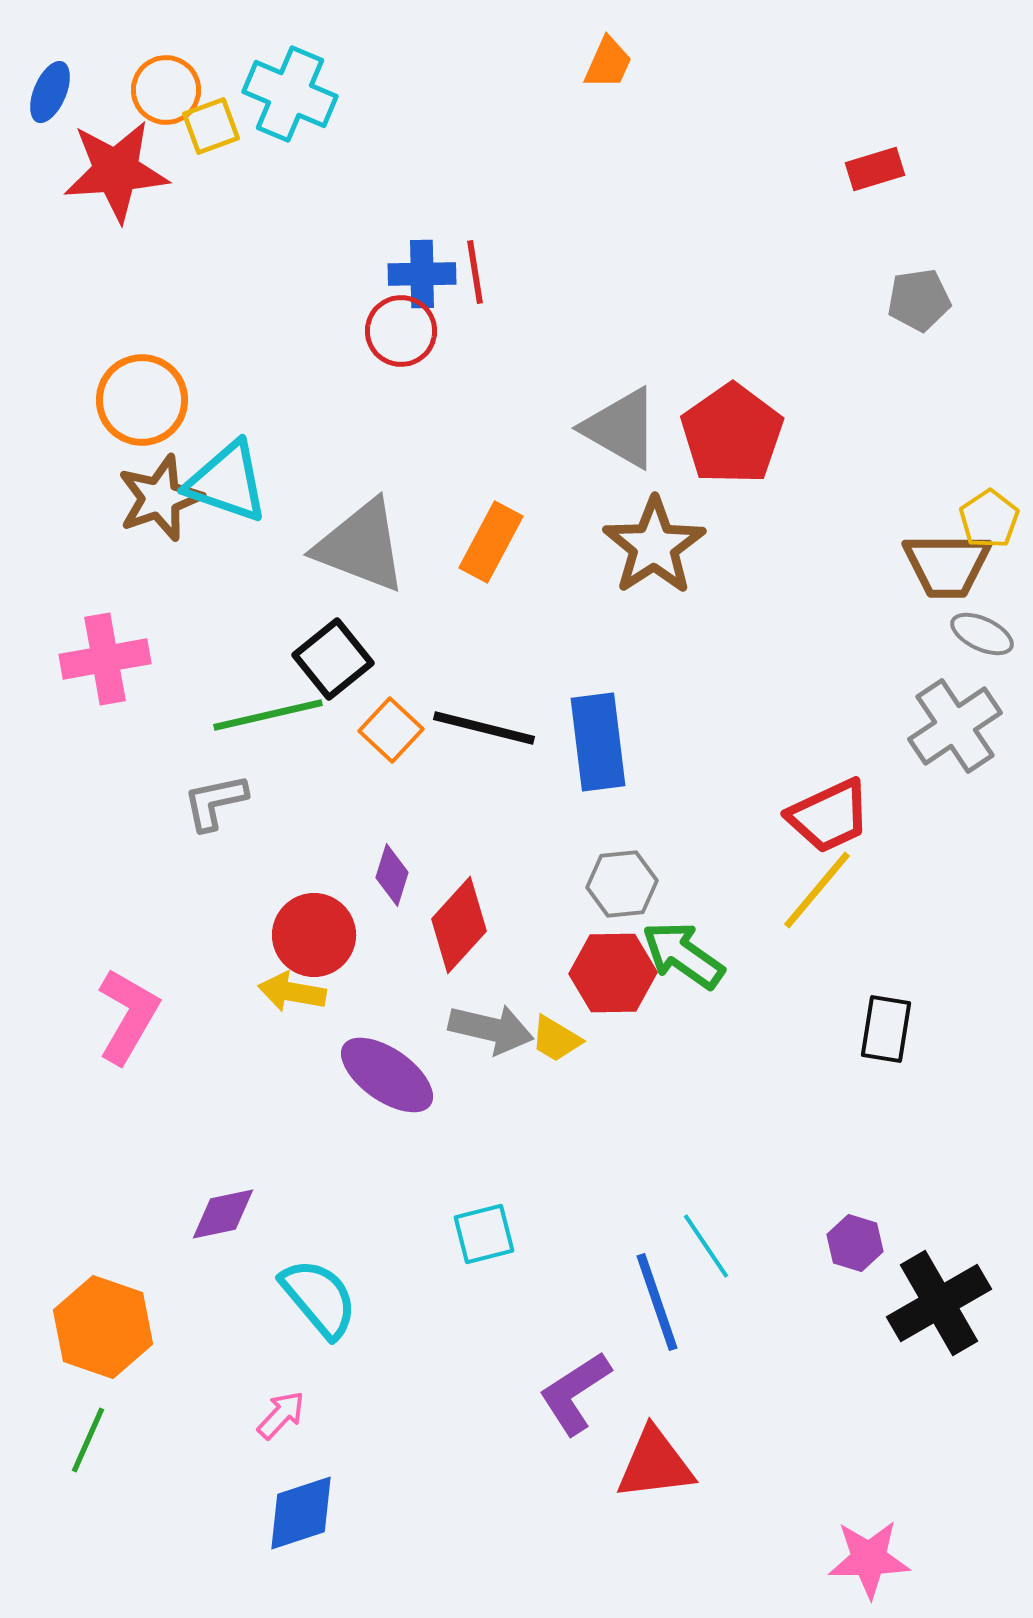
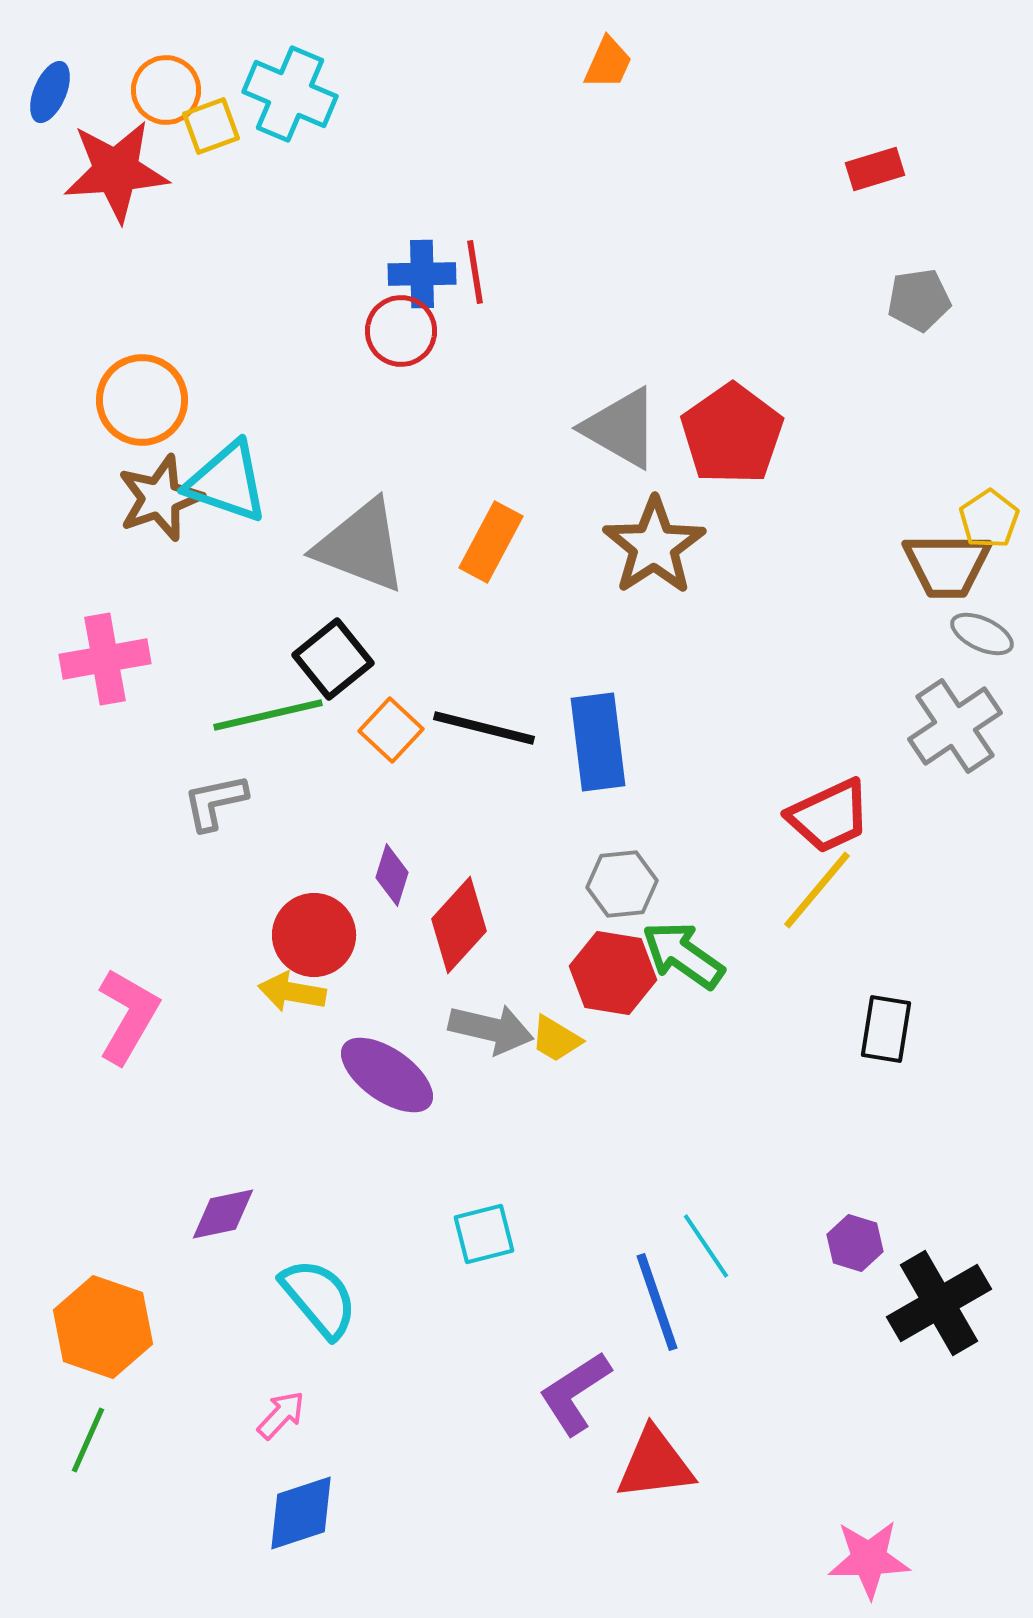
red hexagon at (613, 973): rotated 10 degrees clockwise
